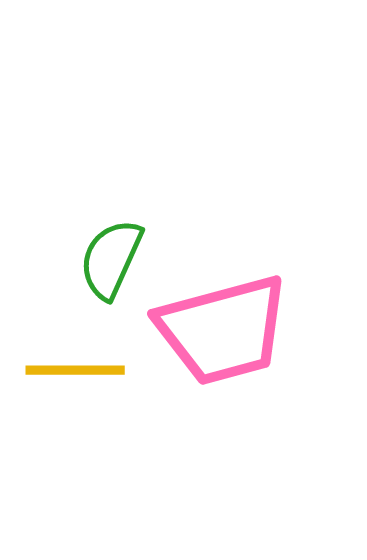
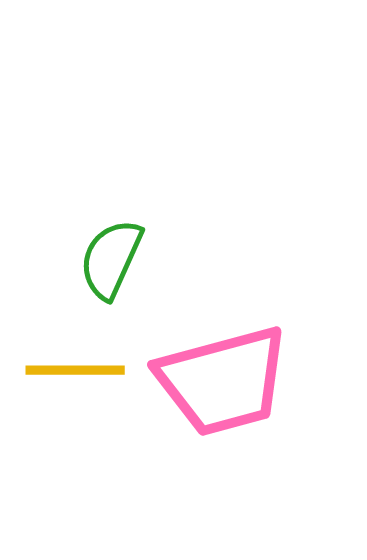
pink trapezoid: moved 51 px down
